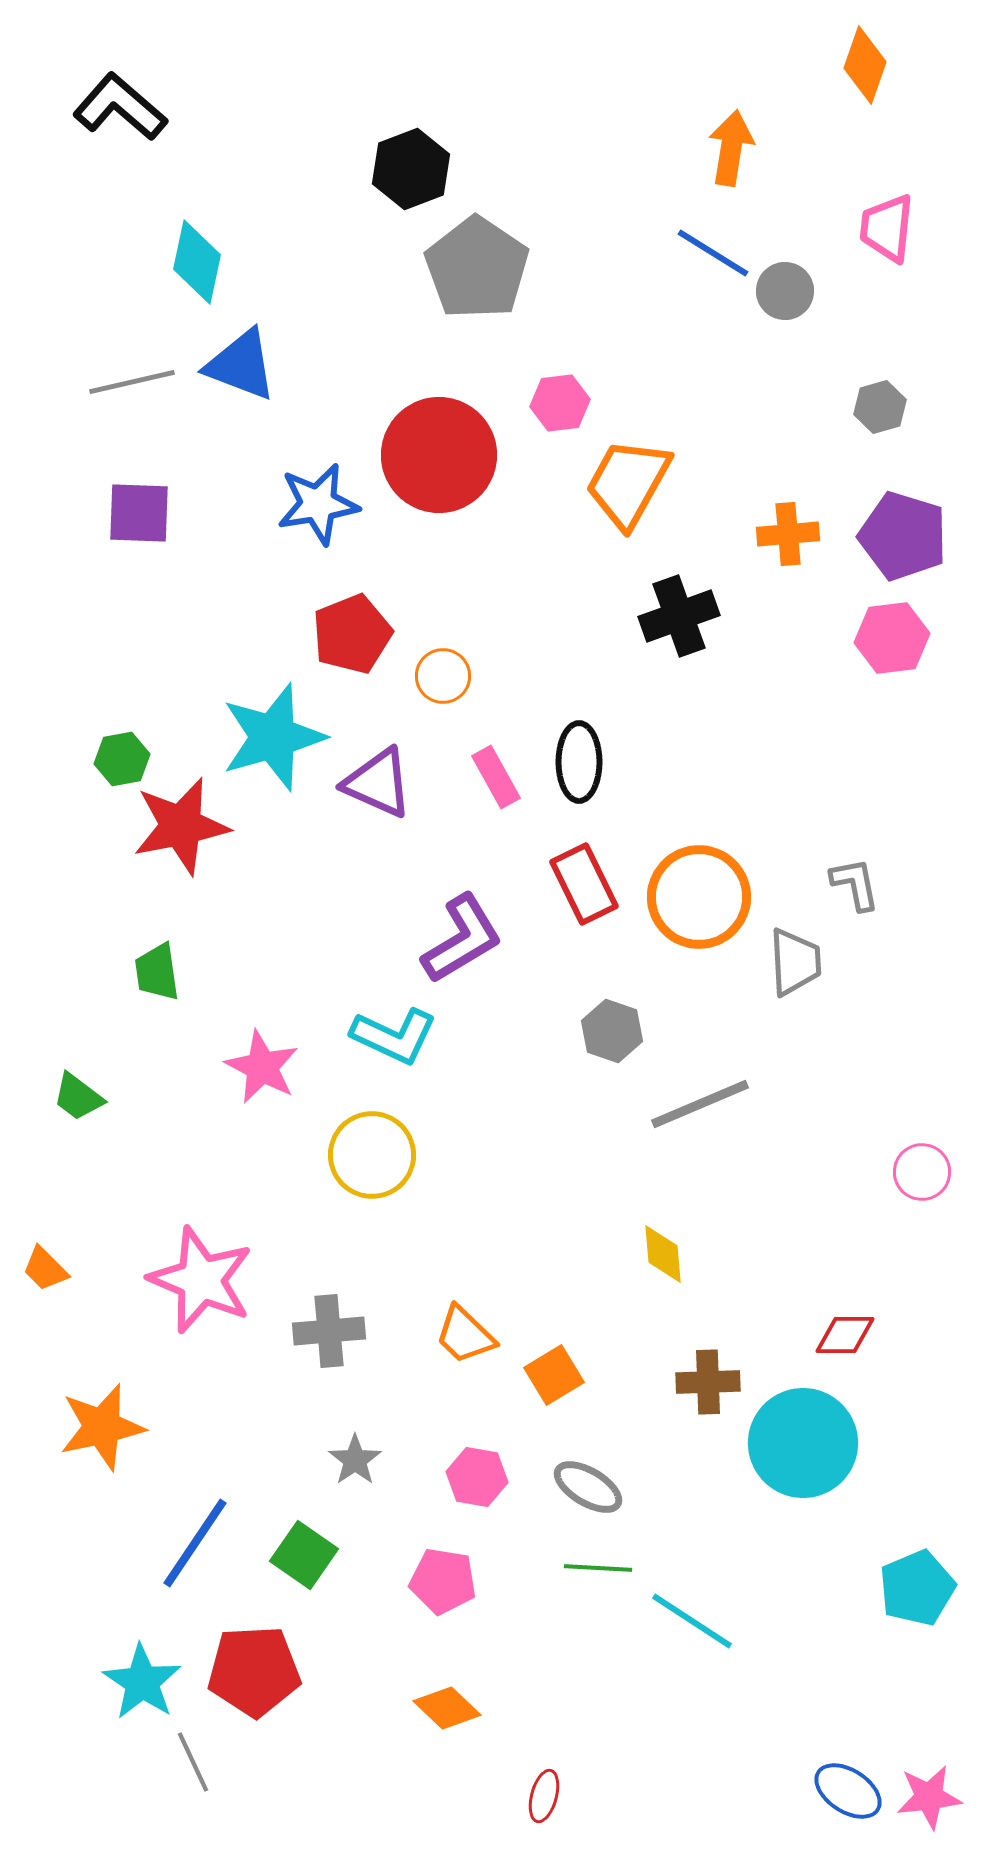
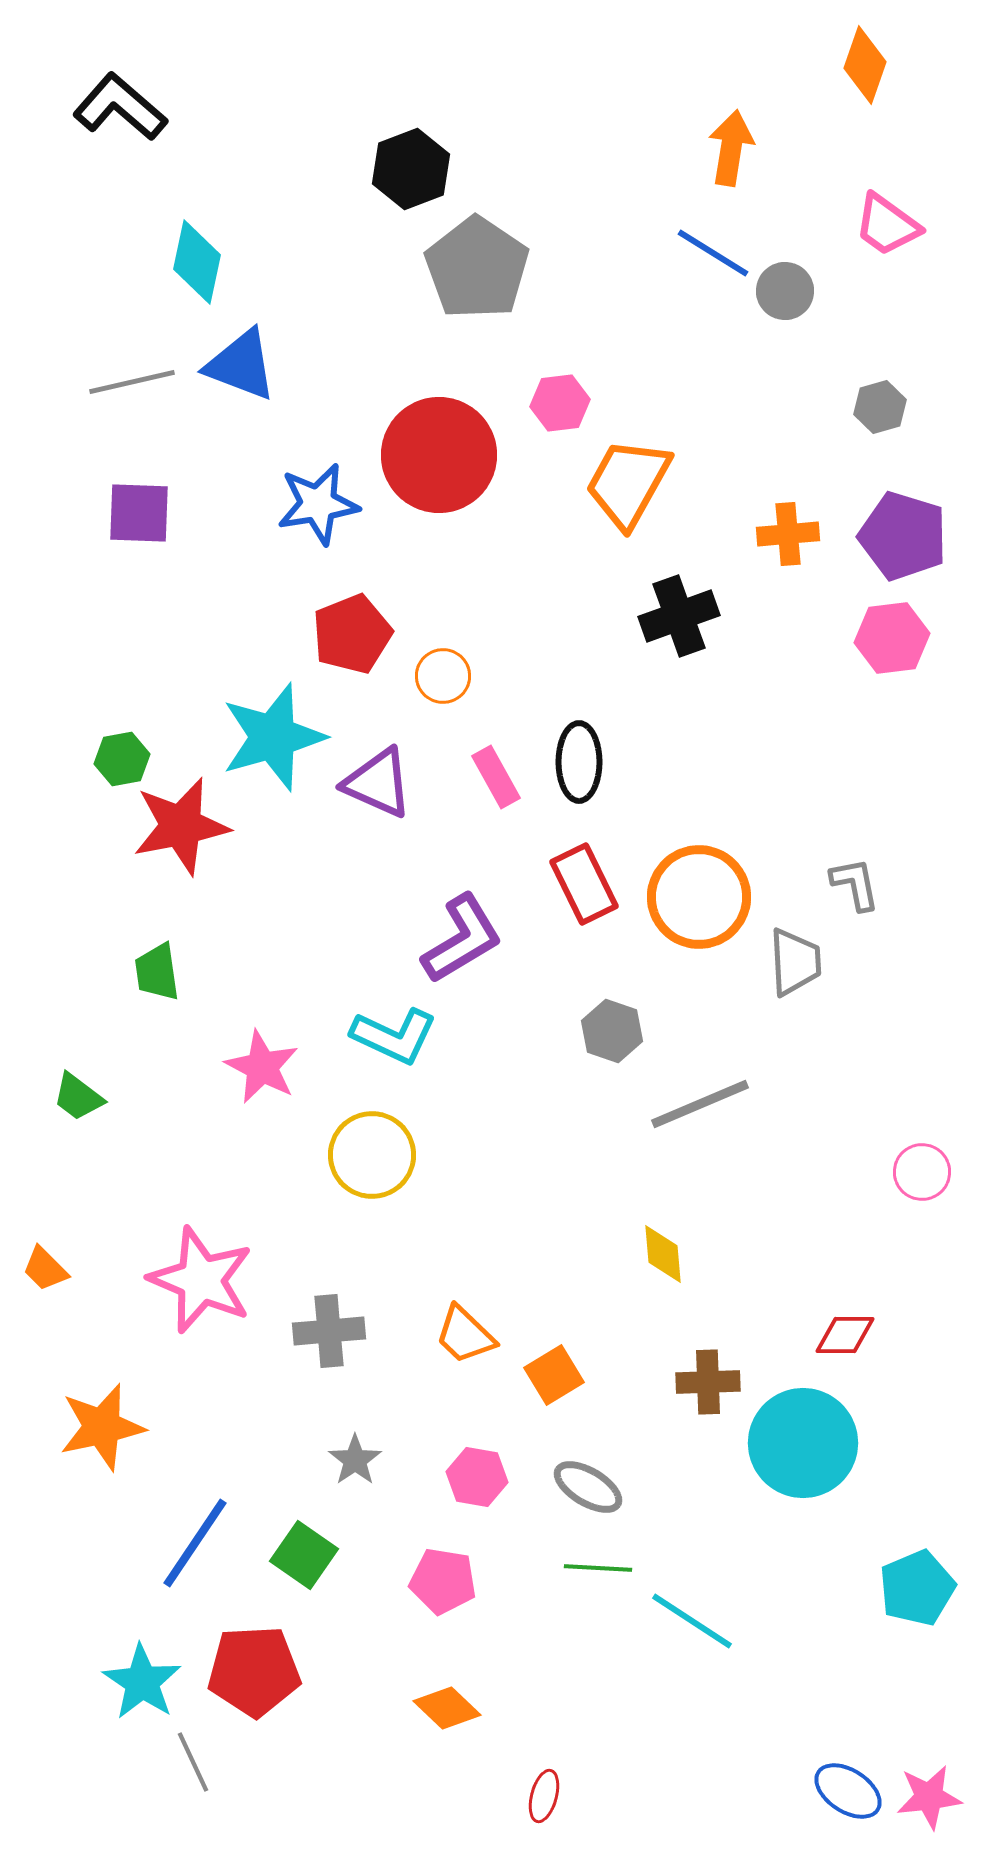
pink trapezoid at (887, 228): moved 3 px up; rotated 60 degrees counterclockwise
